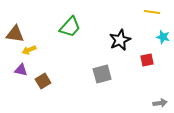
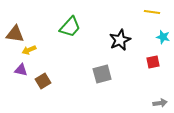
red square: moved 6 px right, 2 px down
